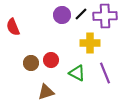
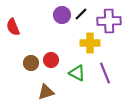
purple cross: moved 4 px right, 5 px down
